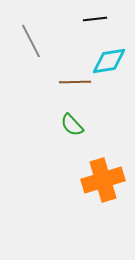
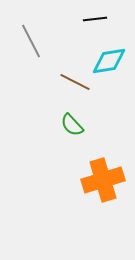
brown line: rotated 28 degrees clockwise
